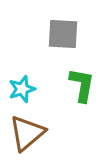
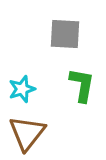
gray square: moved 2 px right
brown triangle: rotated 12 degrees counterclockwise
